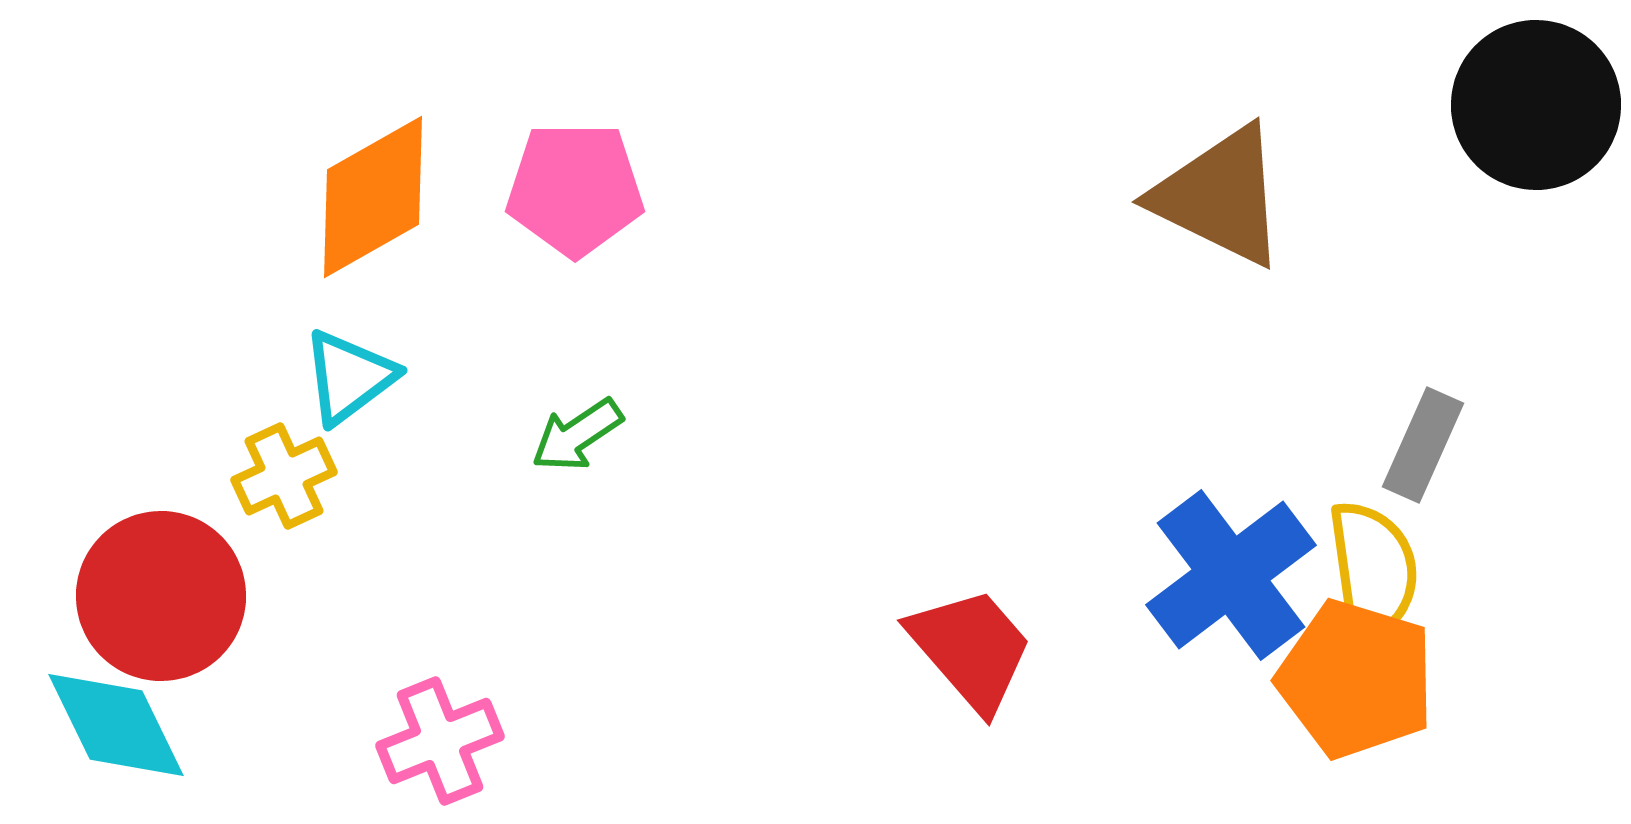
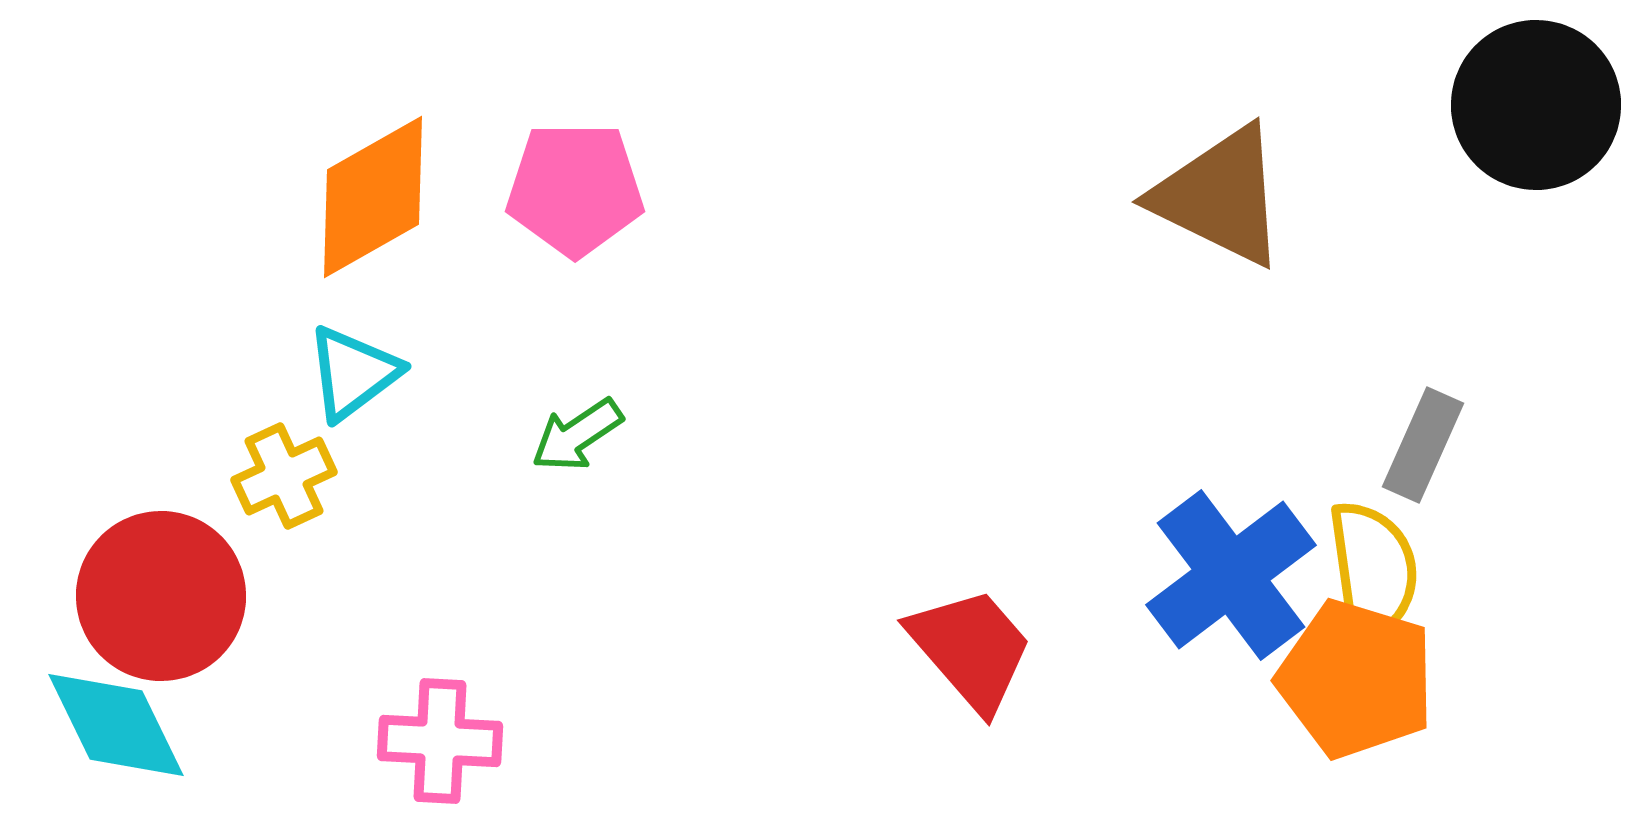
cyan triangle: moved 4 px right, 4 px up
pink cross: rotated 25 degrees clockwise
